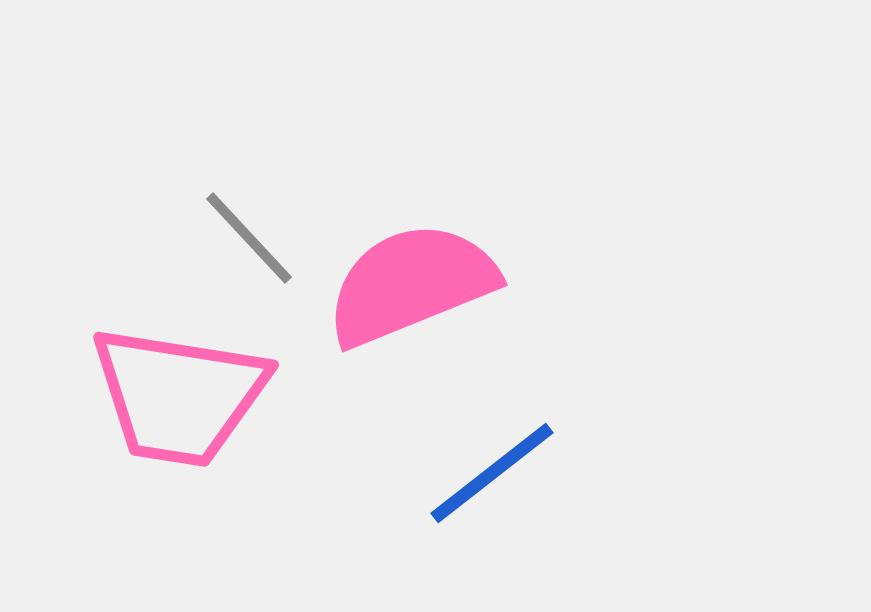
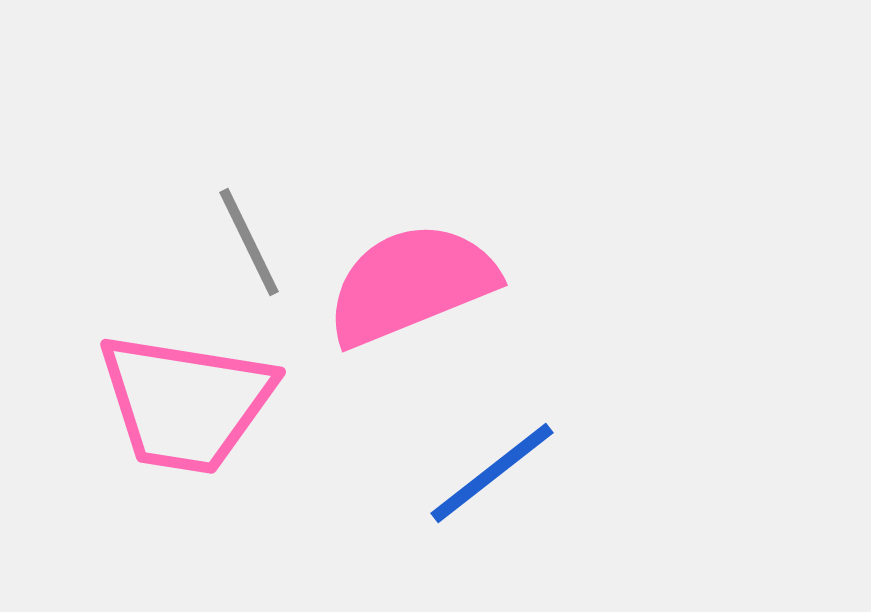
gray line: moved 4 px down; rotated 17 degrees clockwise
pink trapezoid: moved 7 px right, 7 px down
